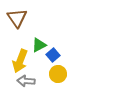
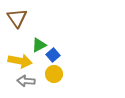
yellow arrow: rotated 100 degrees counterclockwise
yellow circle: moved 4 px left
